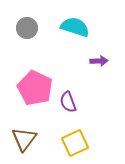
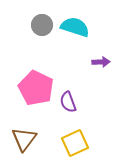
gray circle: moved 15 px right, 3 px up
purple arrow: moved 2 px right, 1 px down
pink pentagon: moved 1 px right
